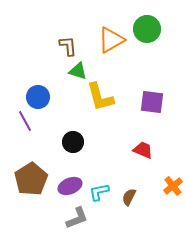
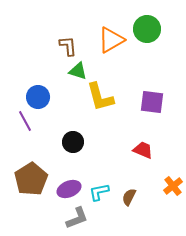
purple ellipse: moved 1 px left, 3 px down
